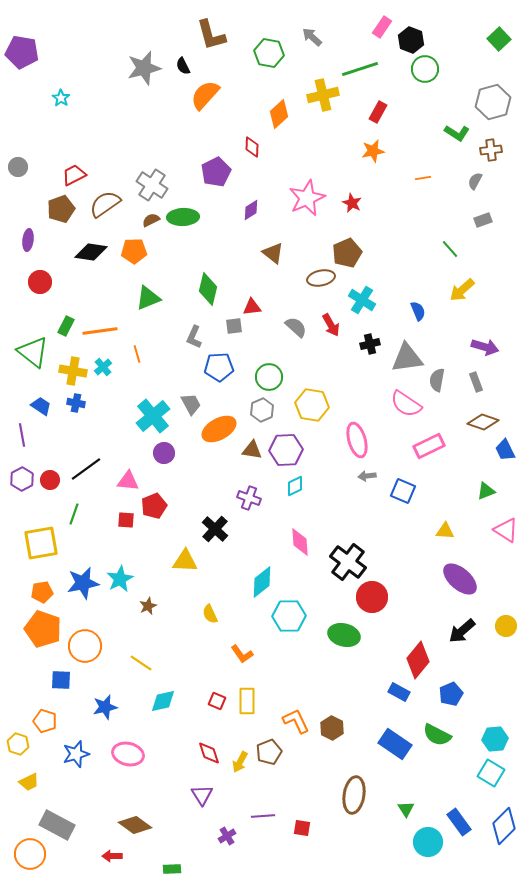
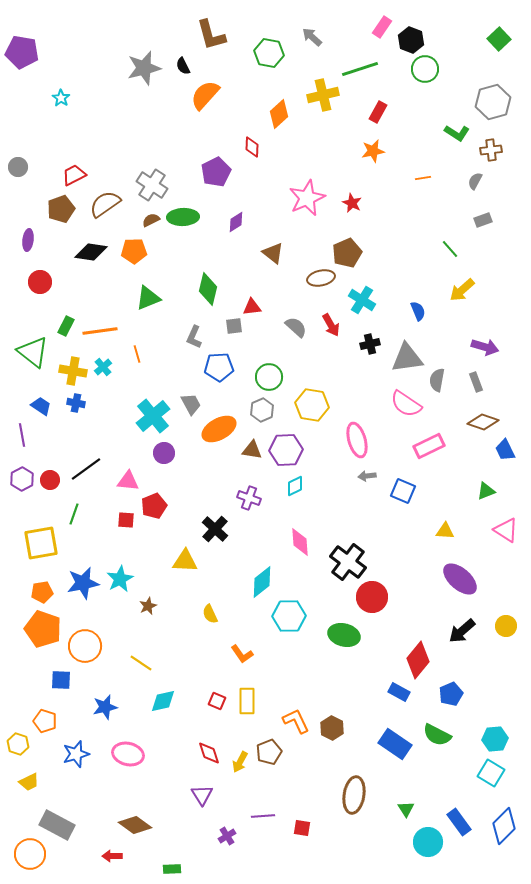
purple diamond at (251, 210): moved 15 px left, 12 px down
